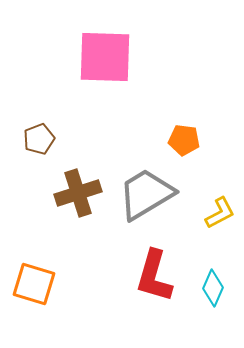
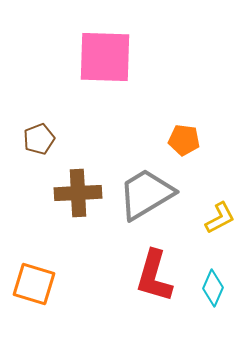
brown cross: rotated 15 degrees clockwise
yellow L-shape: moved 5 px down
